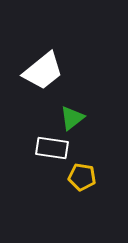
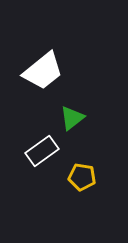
white rectangle: moved 10 px left, 3 px down; rotated 44 degrees counterclockwise
